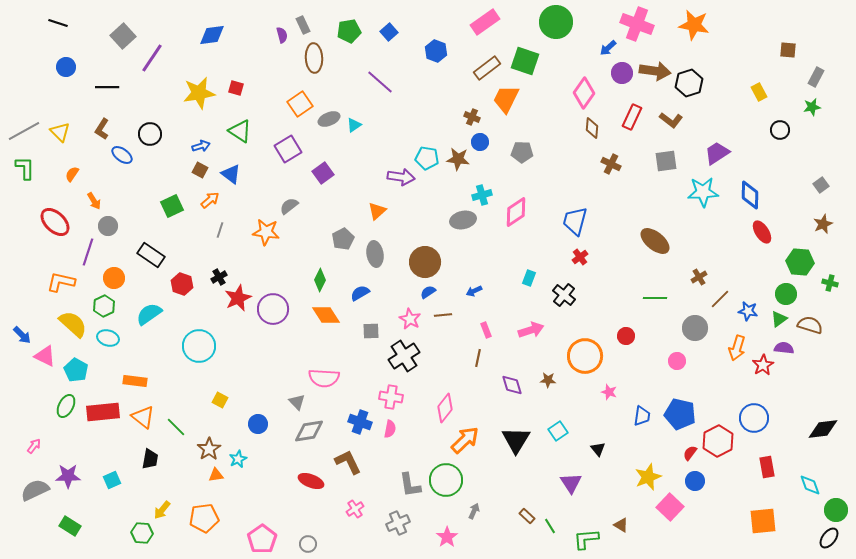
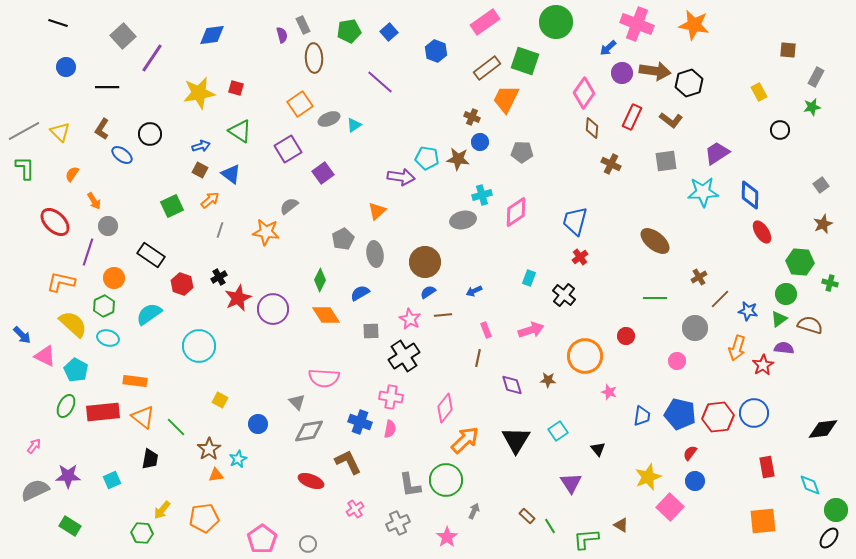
blue circle at (754, 418): moved 5 px up
red hexagon at (718, 441): moved 24 px up; rotated 20 degrees clockwise
